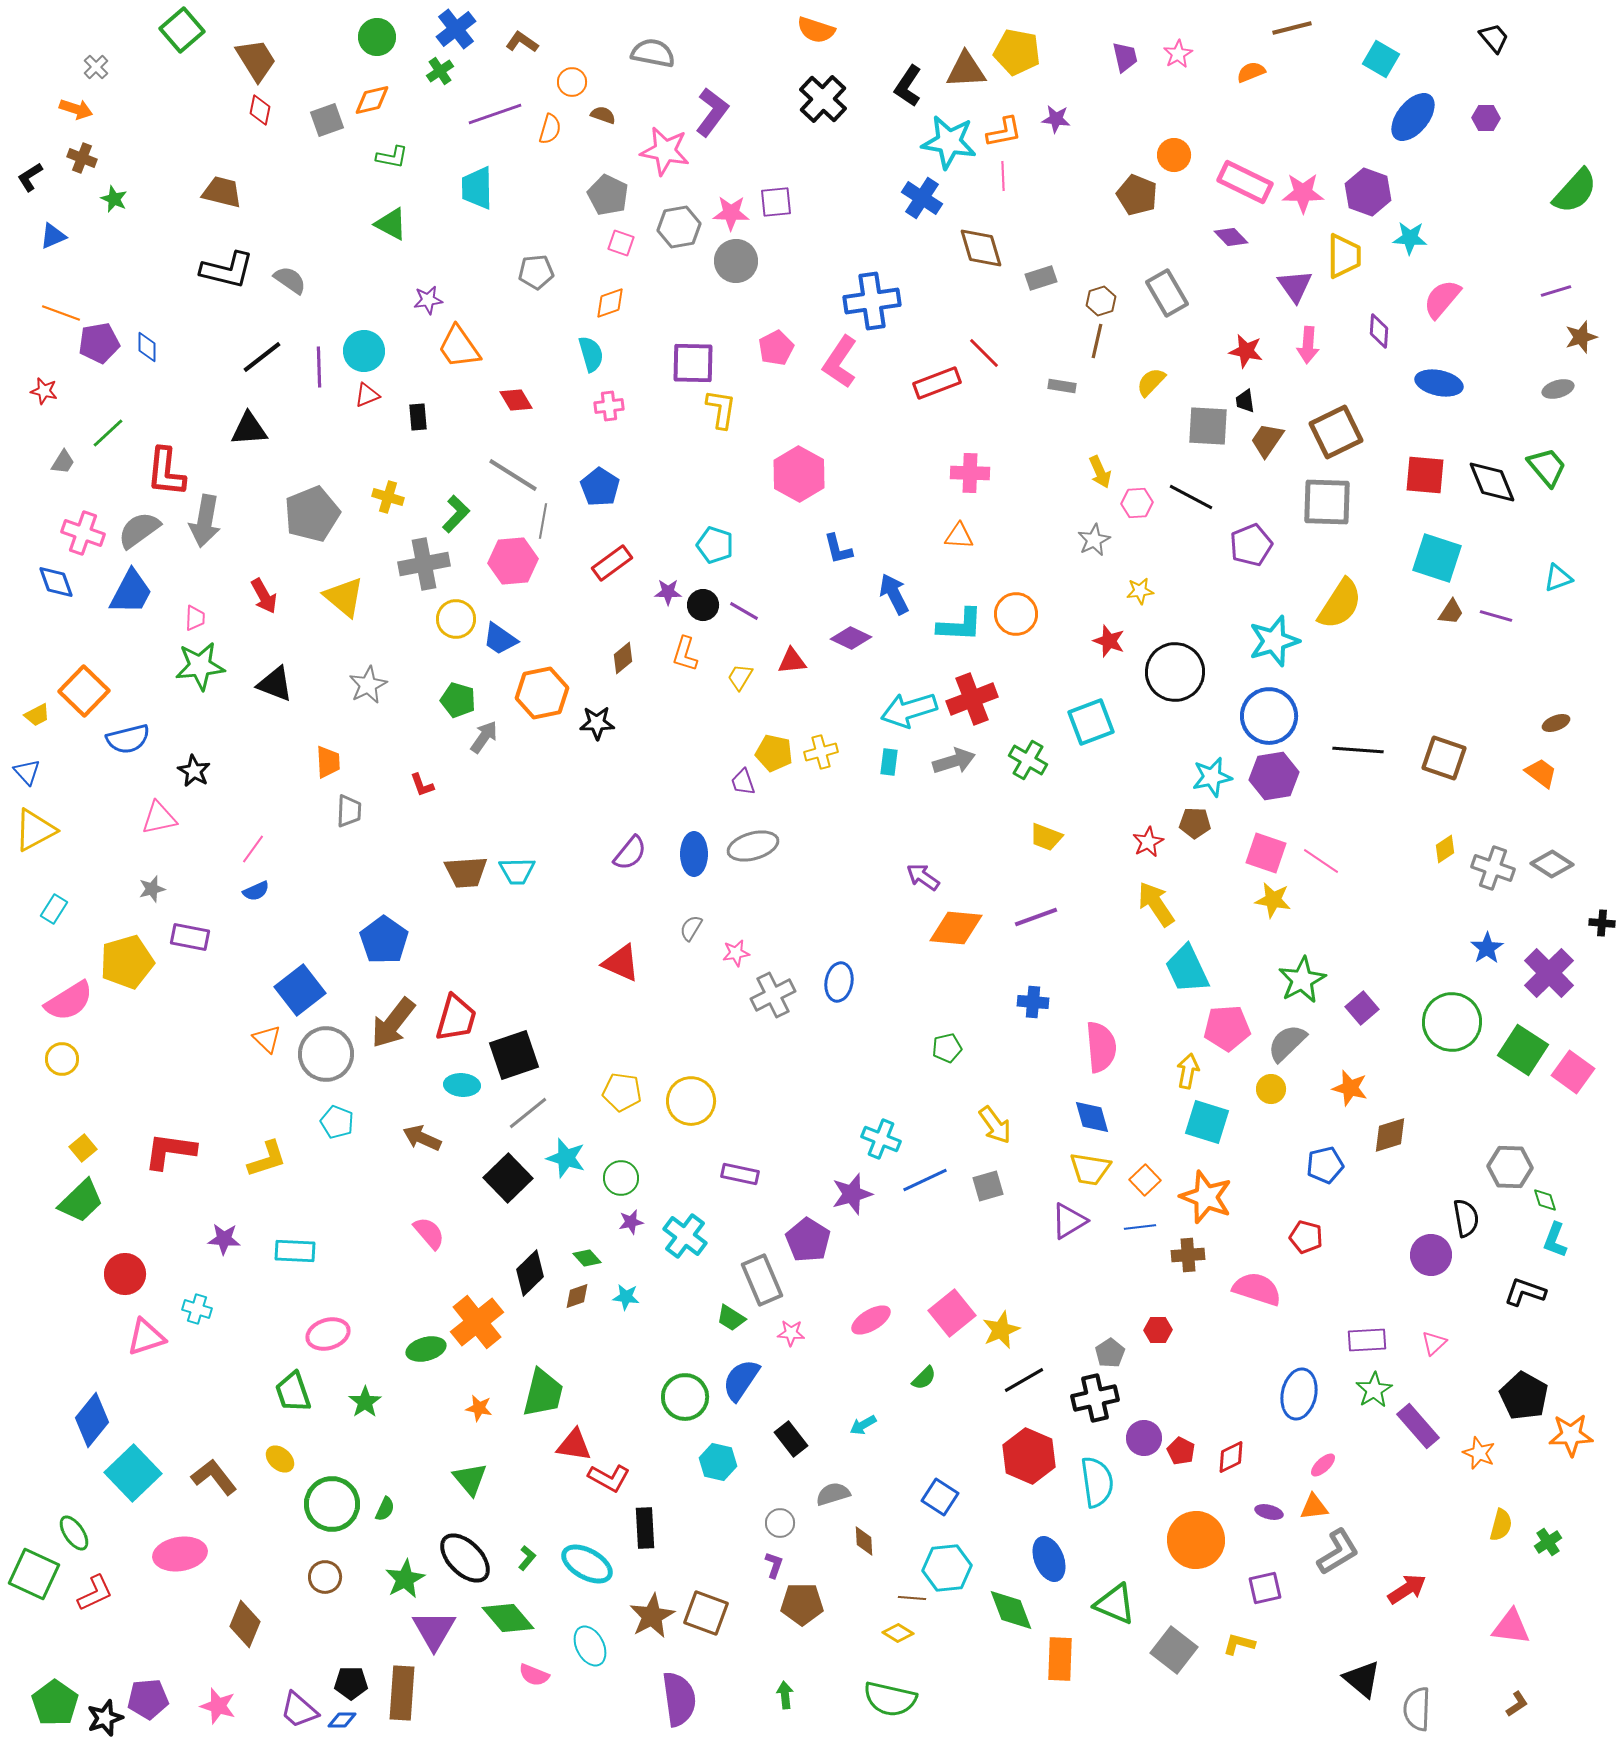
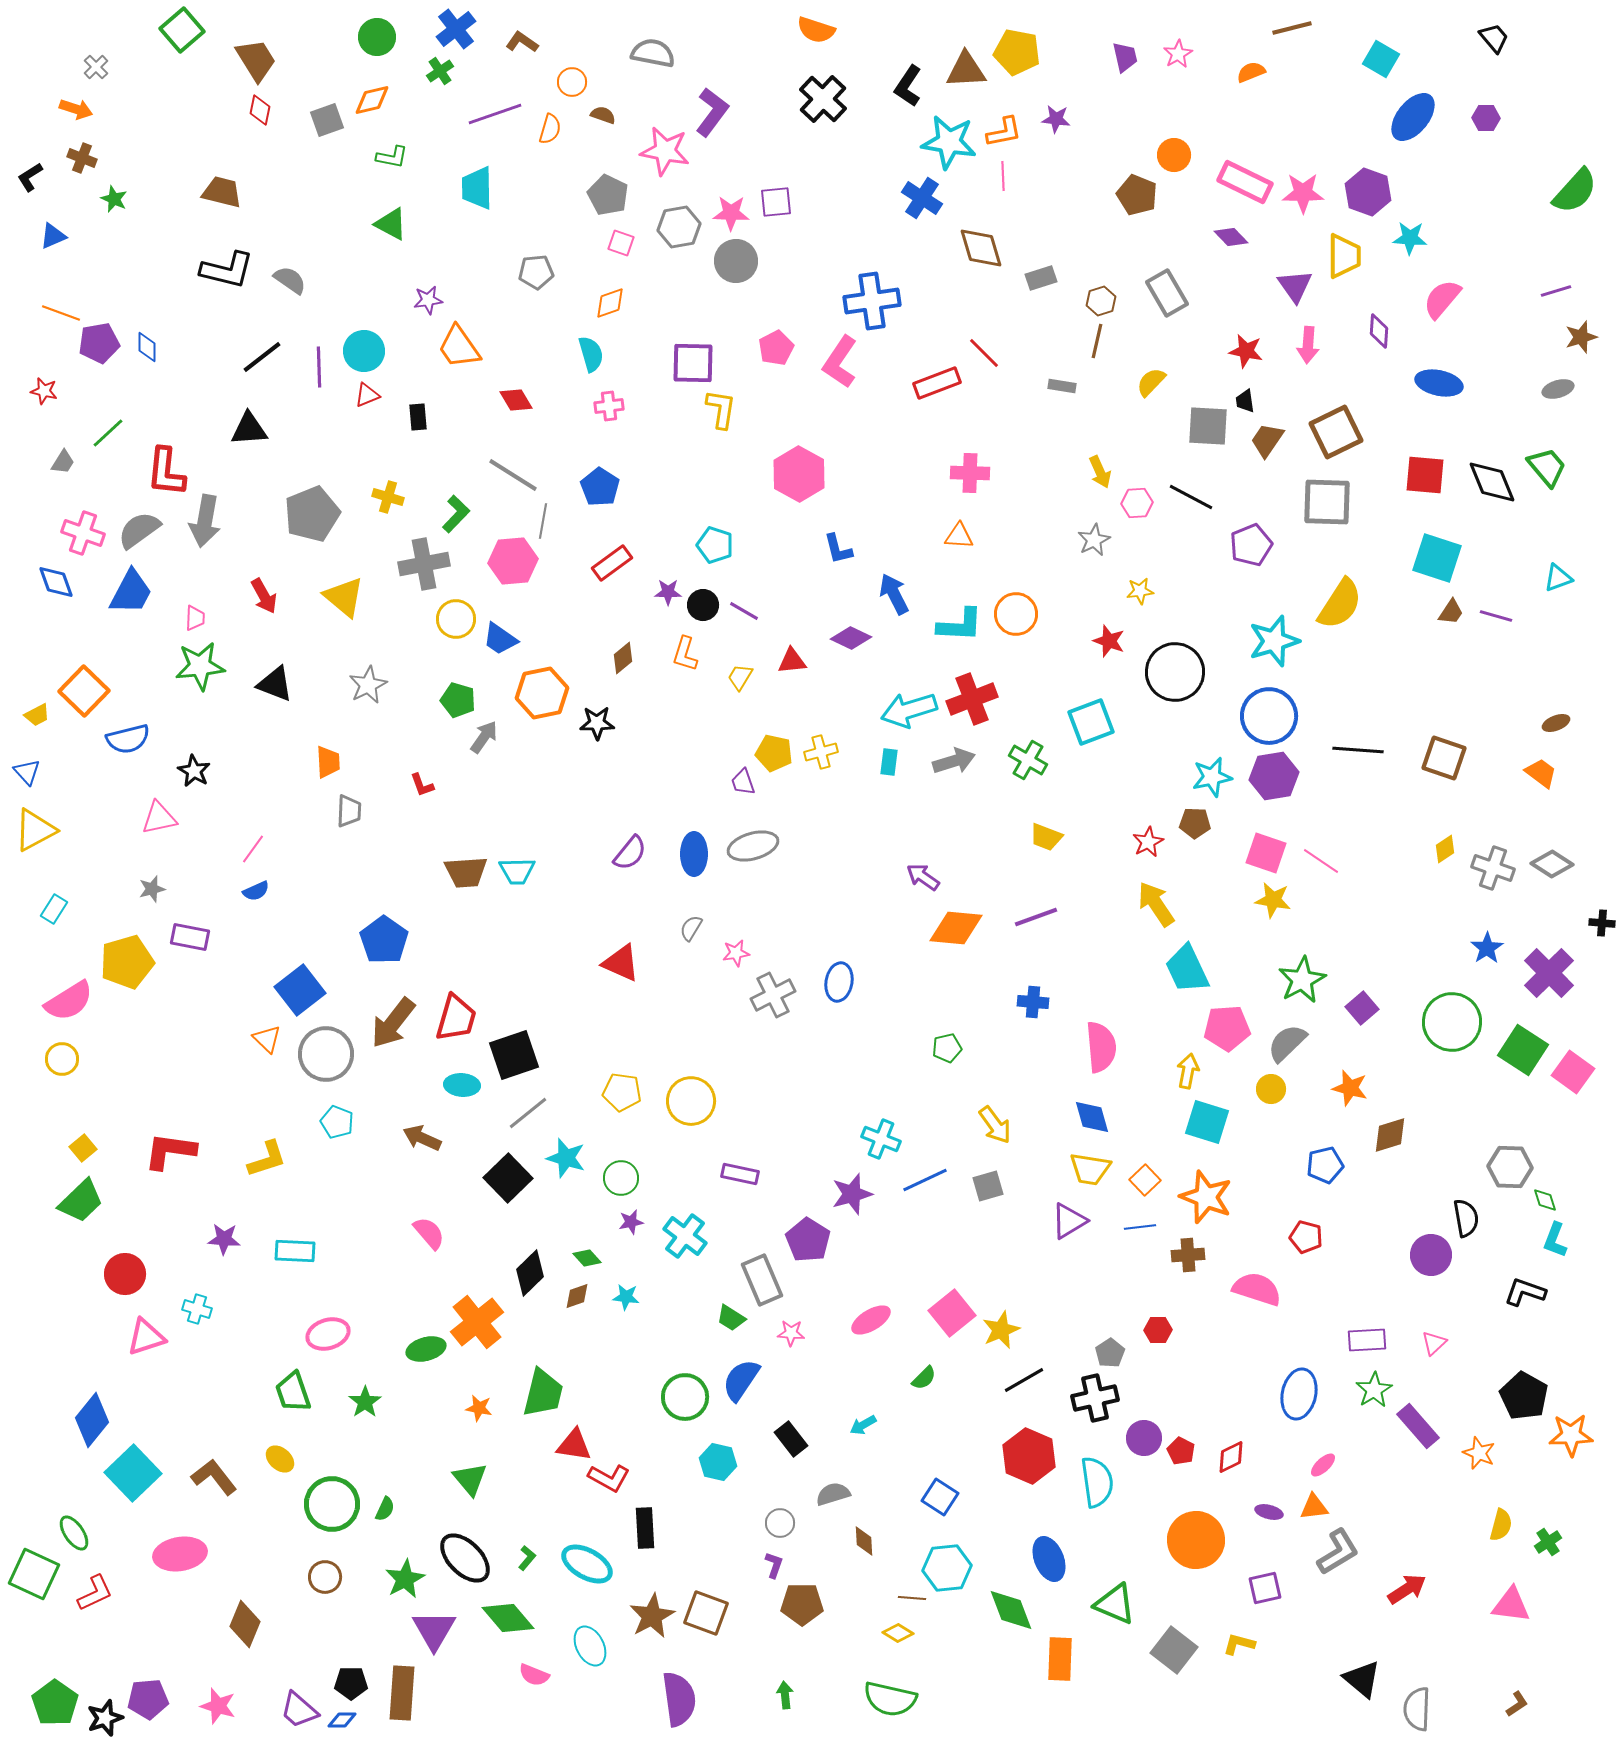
pink triangle at (1511, 1627): moved 22 px up
